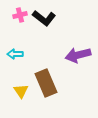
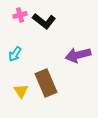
black L-shape: moved 3 px down
cyan arrow: rotated 56 degrees counterclockwise
